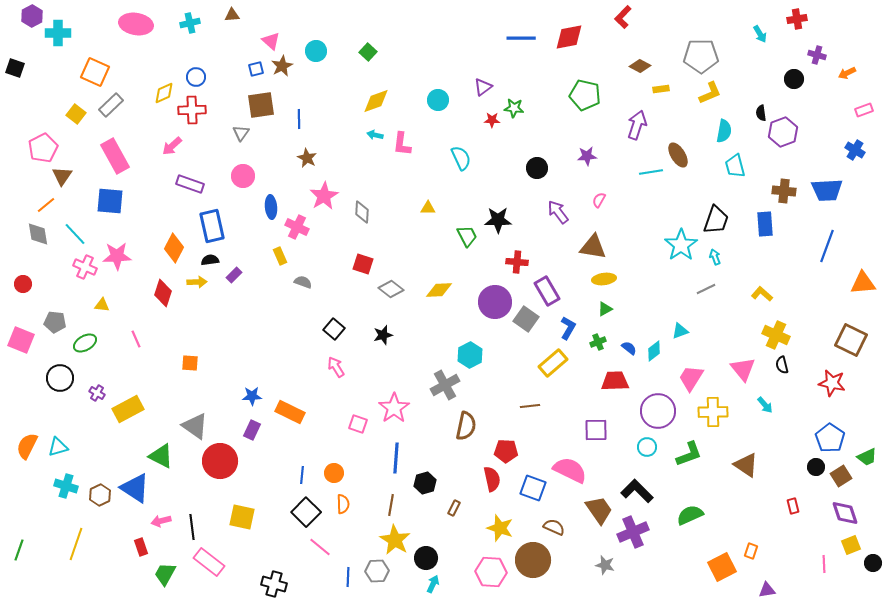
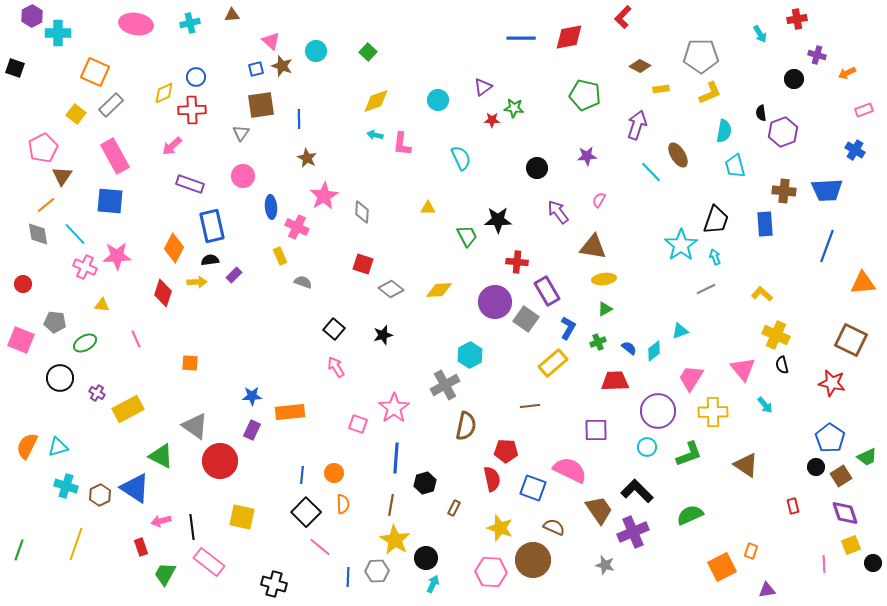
brown star at (282, 66): rotated 25 degrees counterclockwise
cyan line at (651, 172): rotated 55 degrees clockwise
orange rectangle at (290, 412): rotated 32 degrees counterclockwise
